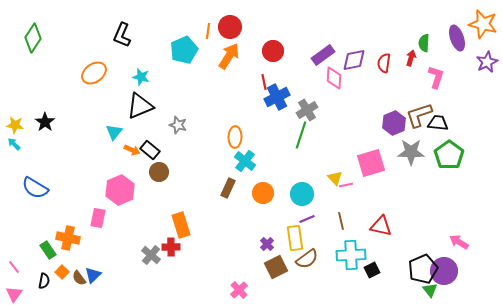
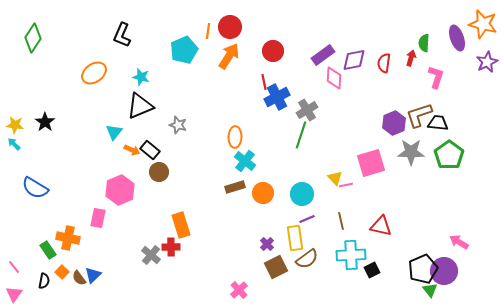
brown rectangle at (228, 188): moved 7 px right, 1 px up; rotated 48 degrees clockwise
